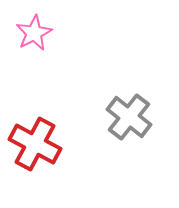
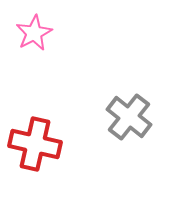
red cross: rotated 15 degrees counterclockwise
